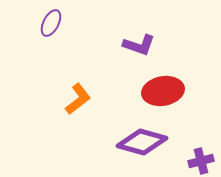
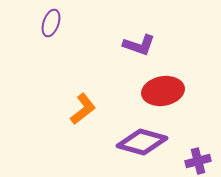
purple ellipse: rotated 8 degrees counterclockwise
orange L-shape: moved 5 px right, 10 px down
purple cross: moved 3 px left
